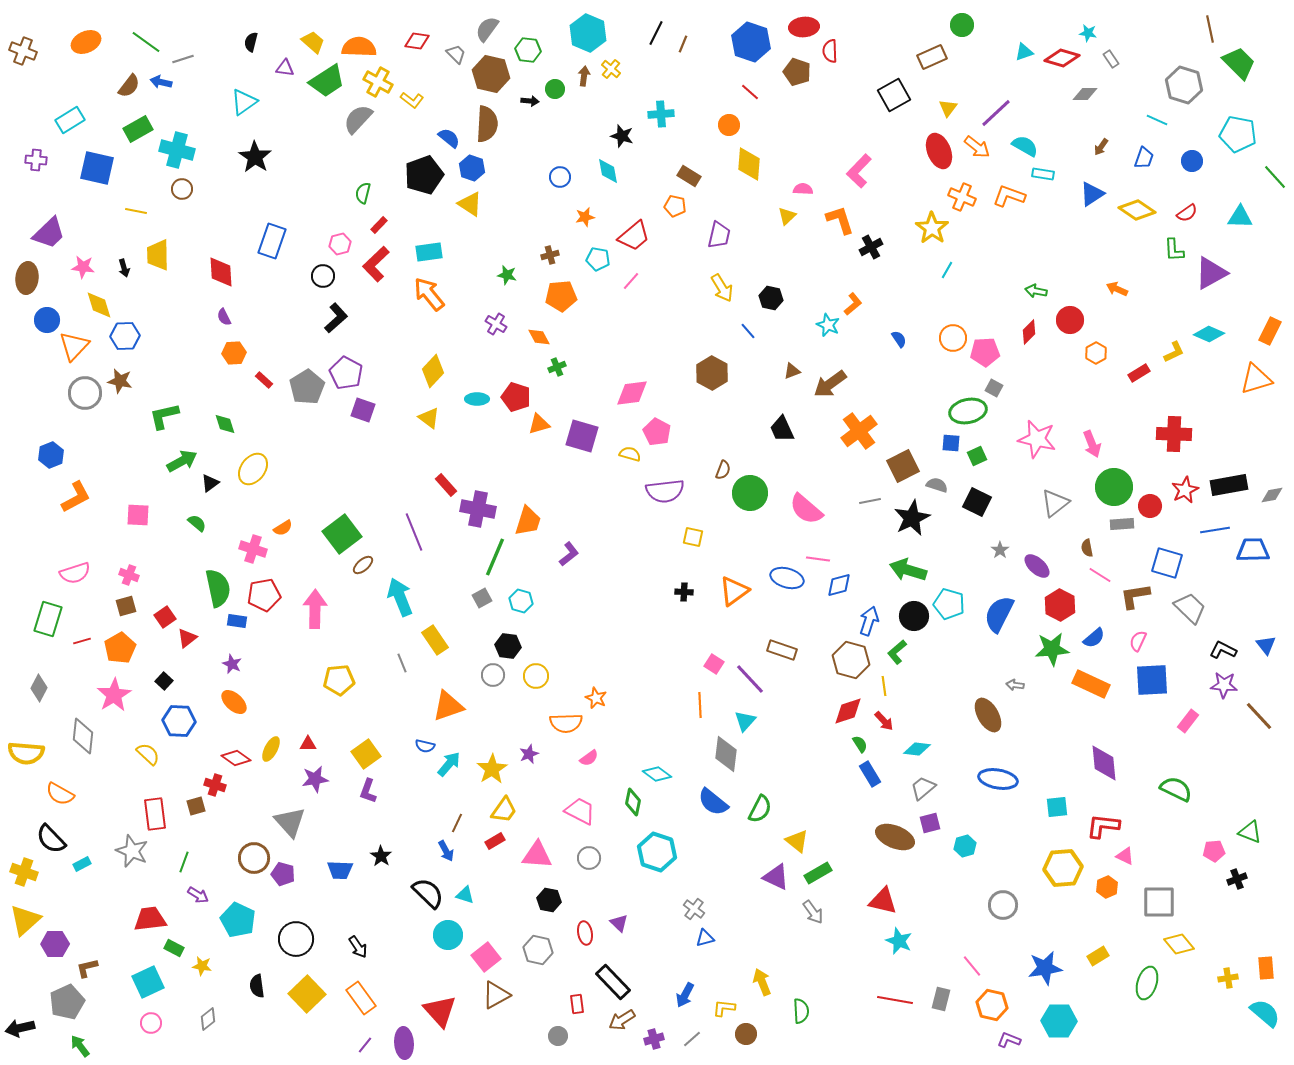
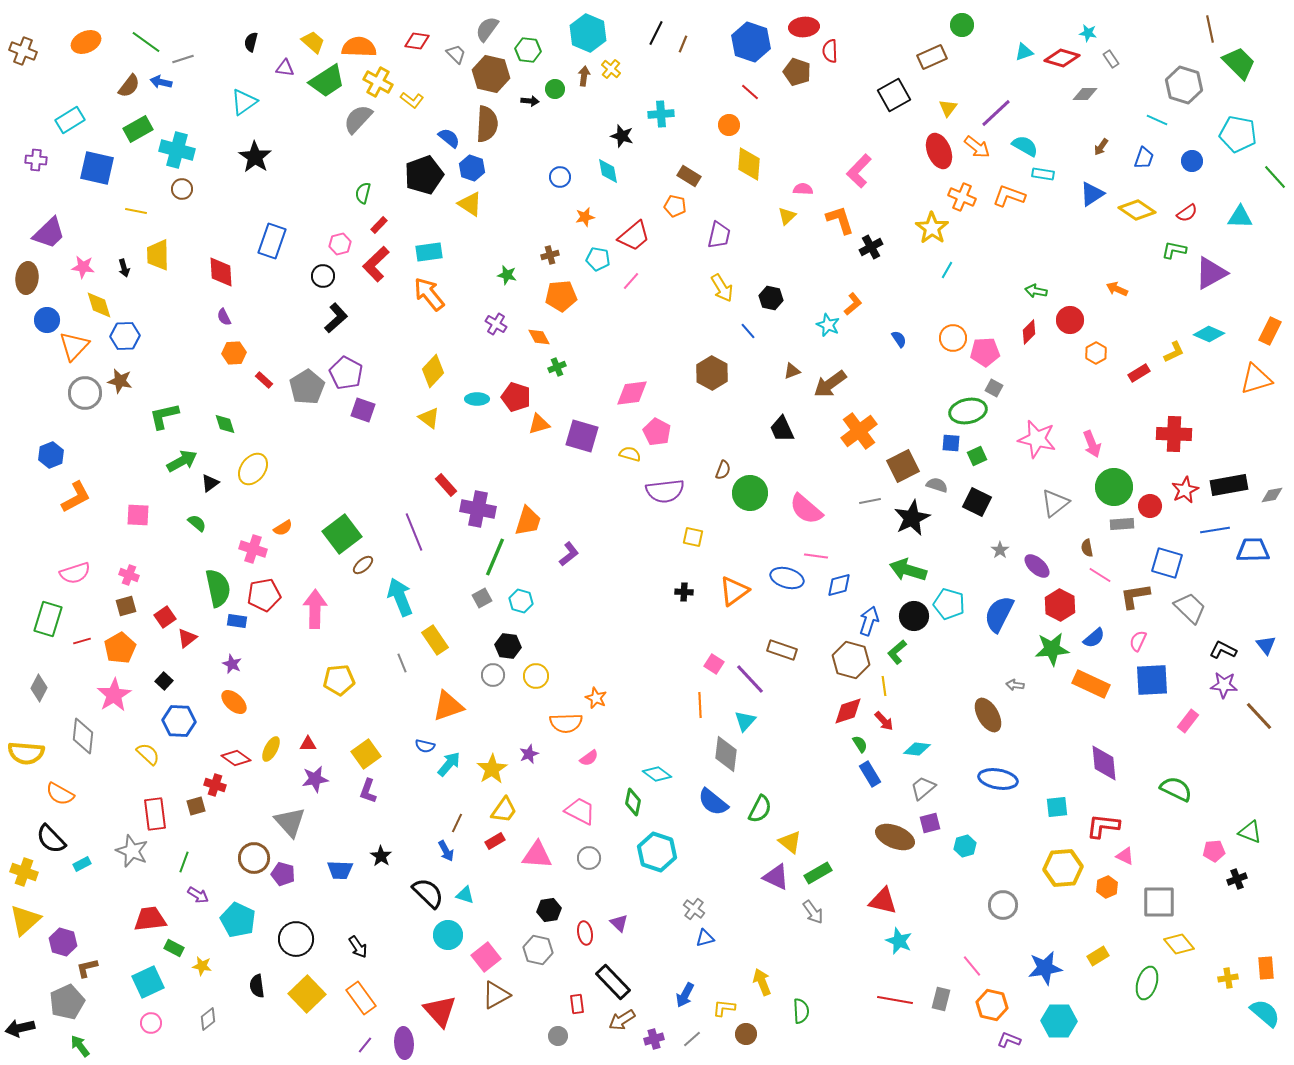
green L-shape at (1174, 250): rotated 105 degrees clockwise
pink line at (818, 559): moved 2 px left, 3 px up
yellow triangle at (797, 841): moved 7 px left, 1 px down
black hexagon at (549, 900): moved 10 px down; rotated 20 degrees counterclockwise
purple hexagon at (55, 944): moved 8 px right, 2 px up; rotated 16 degrees clockwise
